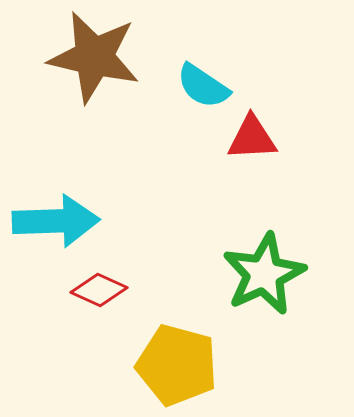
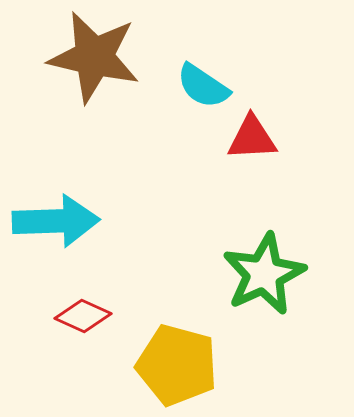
red diamond: moved 16 px left, 26 px down
